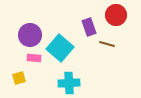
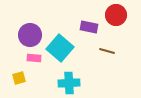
purple rectangle: rotated 60 degrees counterclockwise
brown line: moved 7 px down
